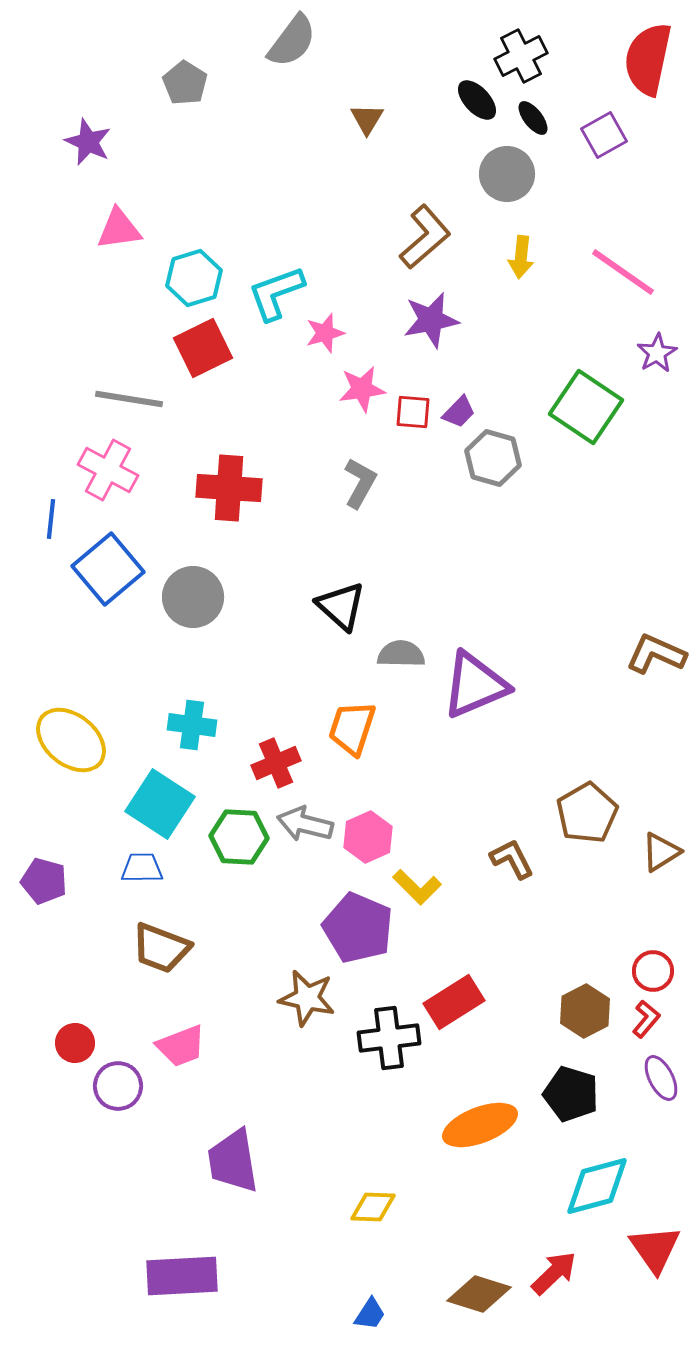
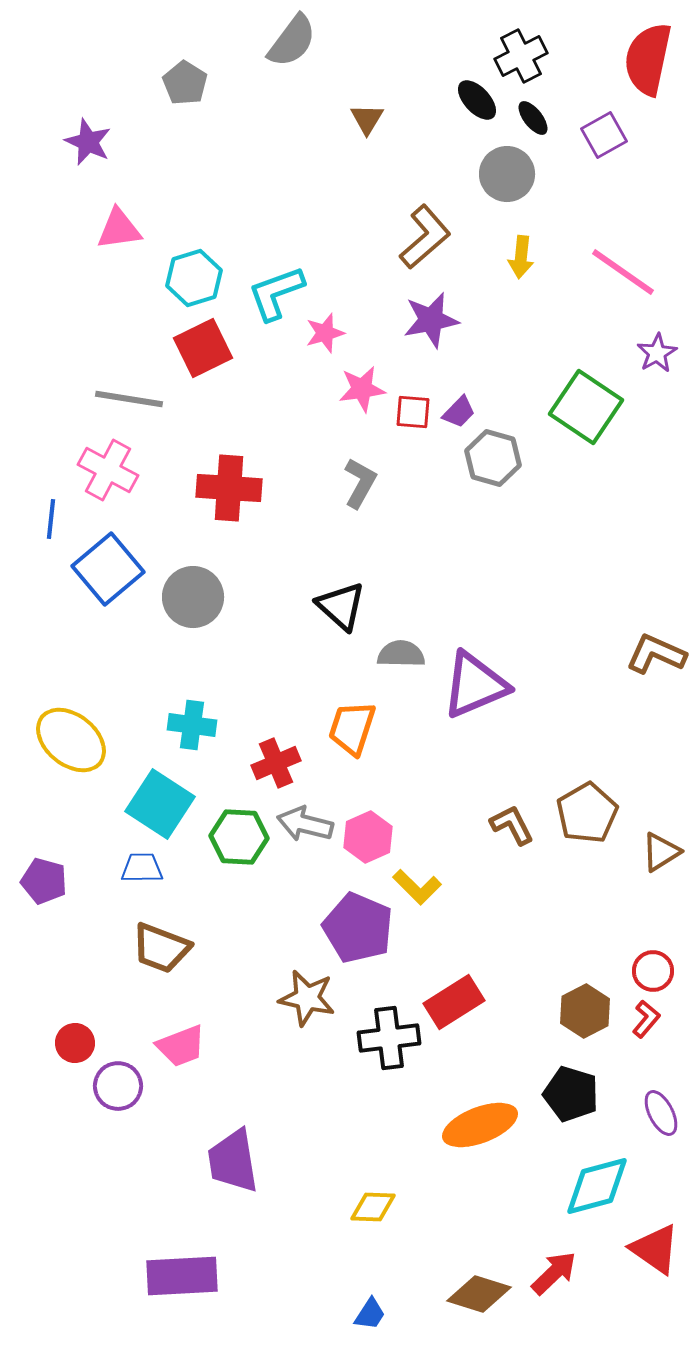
brown L-shape at (512, 859): moved 34 px up
purple ellipse at (661, 1078): moved 35 px down
red triangle at (655, 1249): rotated 20 degrees counterclockwise
